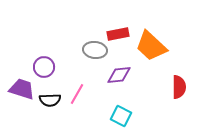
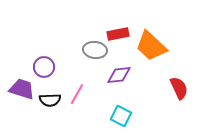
red semicircle: moved 1 px down; rotated 25 degrees counterclockwise
